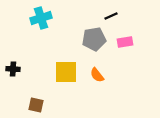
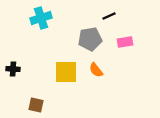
black line: moved 2 px left
gray pentagon: moved 4 px left
orange semicircle: moved 1 px left, 5 px up
